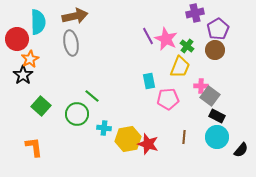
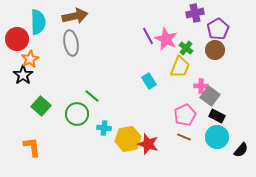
green cross: moved 1 px left, 2 px down
cyan rectangle: rotated 21 degrees counterclockwise
pink pentagon: moved 17 px right, 16 px down; rotated 20 degrees counterclockwise
brown line: rotated 72 degrees counterclockwise
orange L-shape: moved 2 px left
